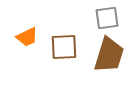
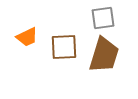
gray square: moved 4 px left
brown trapezoid: moved 5 px left
